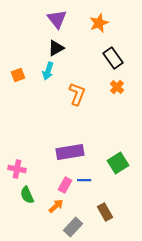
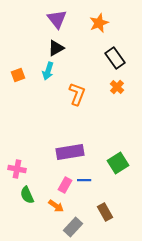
black rectangle: moved 2 px right
orange arrow: rotated 77 degrees clockwise
